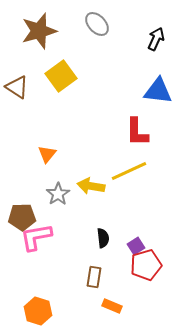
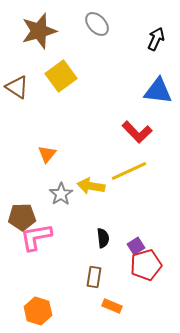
red L-shape: rotated 44 degrees counterclockwise
gray star: moved 3 px right
